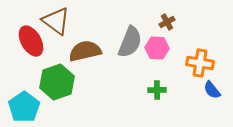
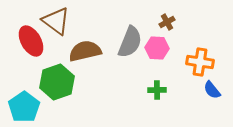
orange cross: moved 1 px up
